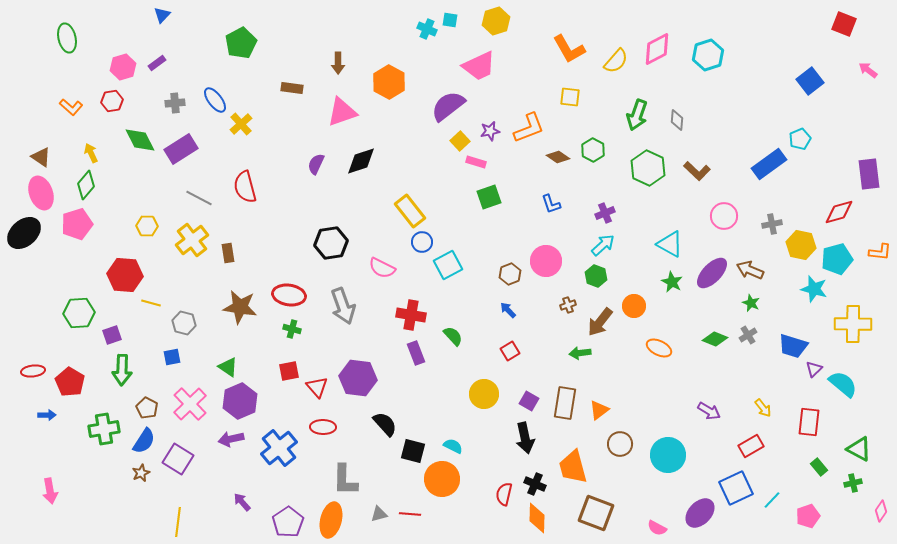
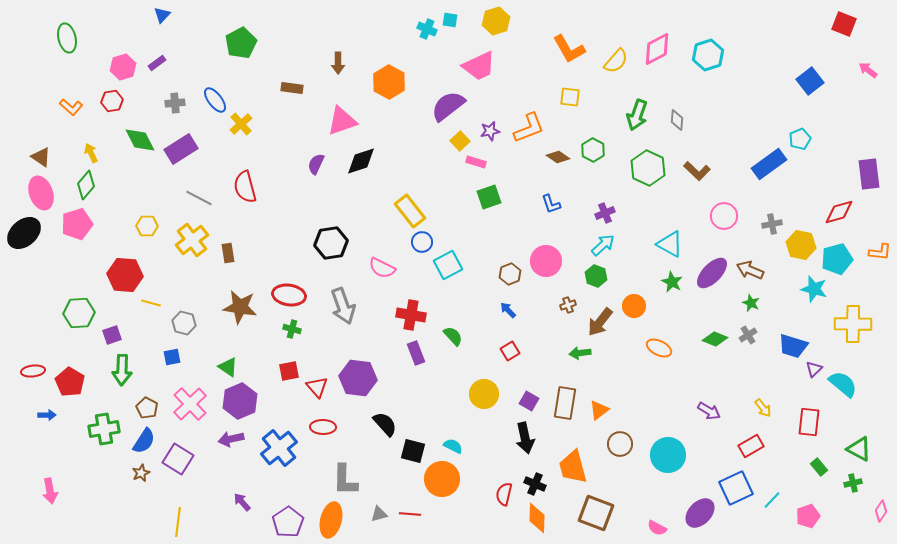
pink triangle at (342, 112): moved 9 px down
